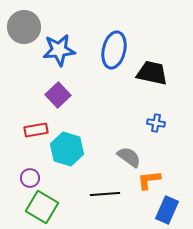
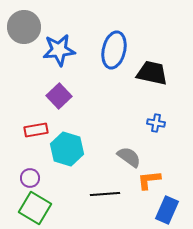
purple square: moved 1 px right, 1 px down
green square: moved 7 px left, 1 px down
